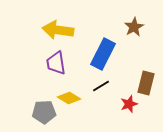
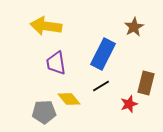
yellow arrow: moved 12 px left, 4 px up
yellow diamond: moved 1 px down; rotated 20 degrees clockwise
